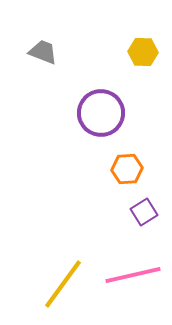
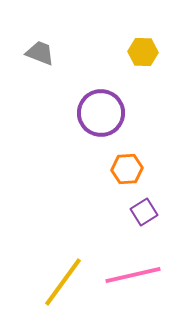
gray trapezoid: moved 3 px left, 1 px down
yellow line: moved 2 px up
